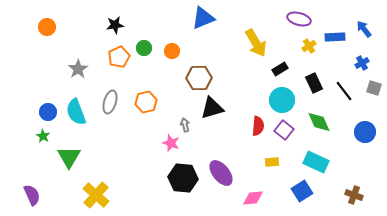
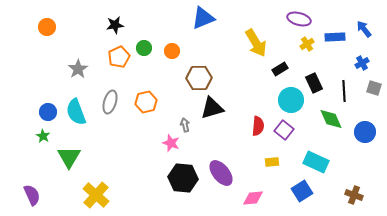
yellow cross at (309, 46): moved 2 px left, 2 px up
black line at (344, 91): rotated 35 degrees clockwise
cyan circle at (282, 100): moved 9 px right
green diamond at (319, 122): moved 12 px right, 3 px up
